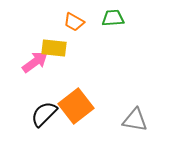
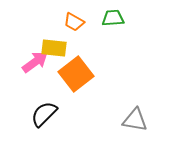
orange square: moved 32 px up
